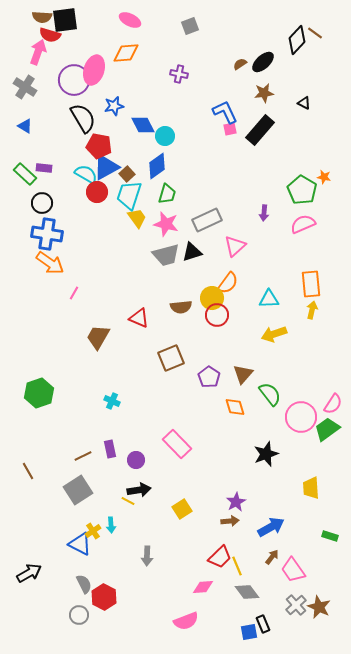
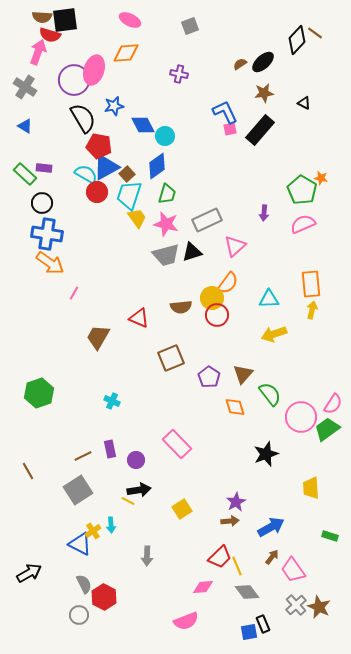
orange star at (324, 177): moved 3 px left, 1 px down
